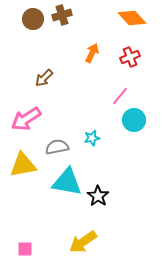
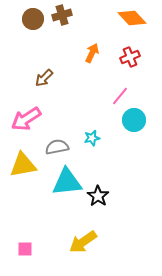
cyan triangle: rotated 16 degrees counterclockwise
